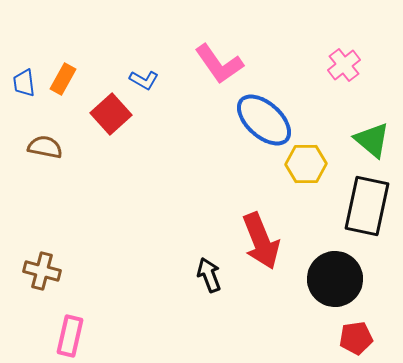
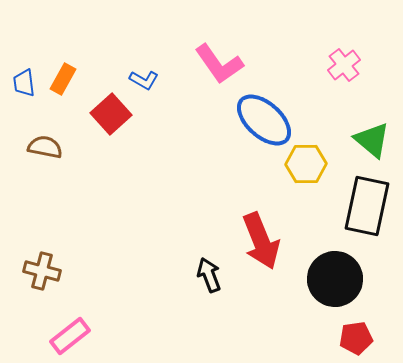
pink rectangle: rotated 39 degrees clockwise
